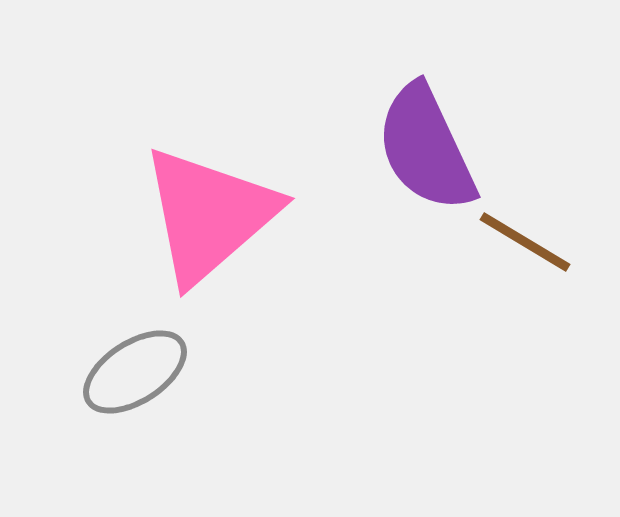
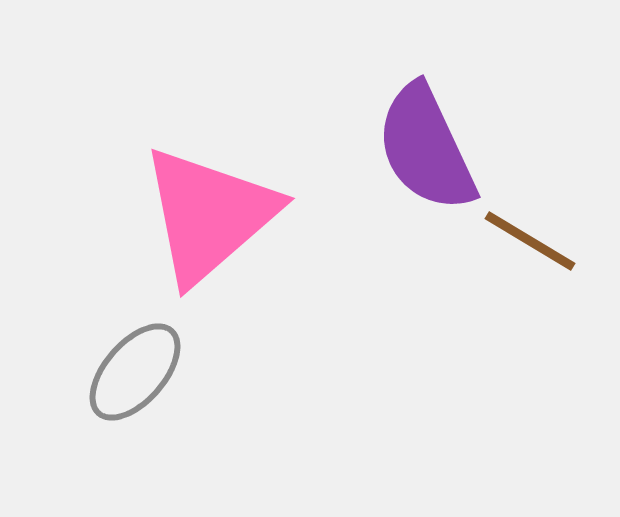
brown line: moved 5 px right, 1 px up
gray ellipse: rotated 16 degrees counterclockwise
